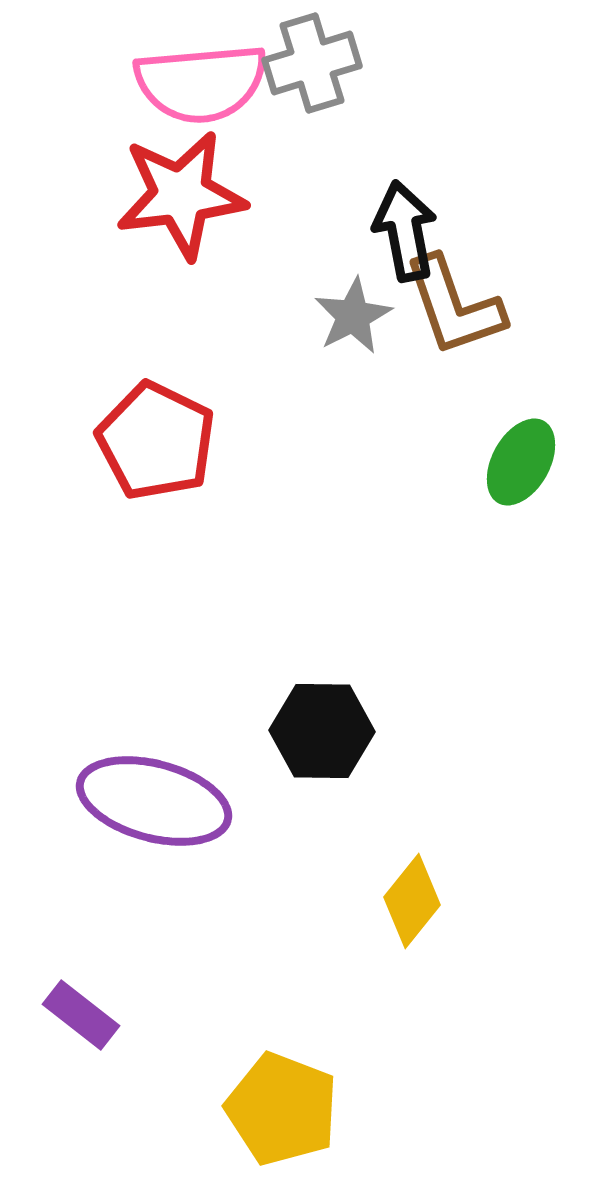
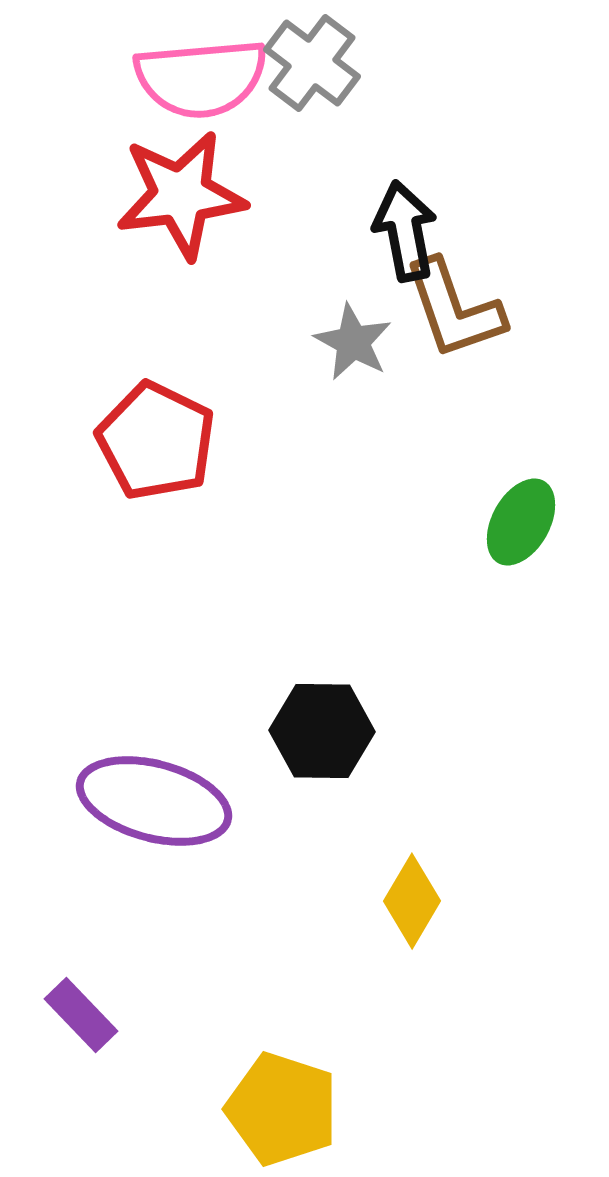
gray cross: rotated 36 degrees counterclockwise
pink semicircle: moved 5 px up
brown L-shape: moved 3 px down
gray star: moved 26 px down; rotated 16 degrees counterclockwise
green ellipse: moved 60 px down
yellow diamond: rotated 8 degrees counterclockwise
purple rectangle: rotated 8 degrees clockwise
yellow pentagon: rotated 3 degrees counterclockwise
